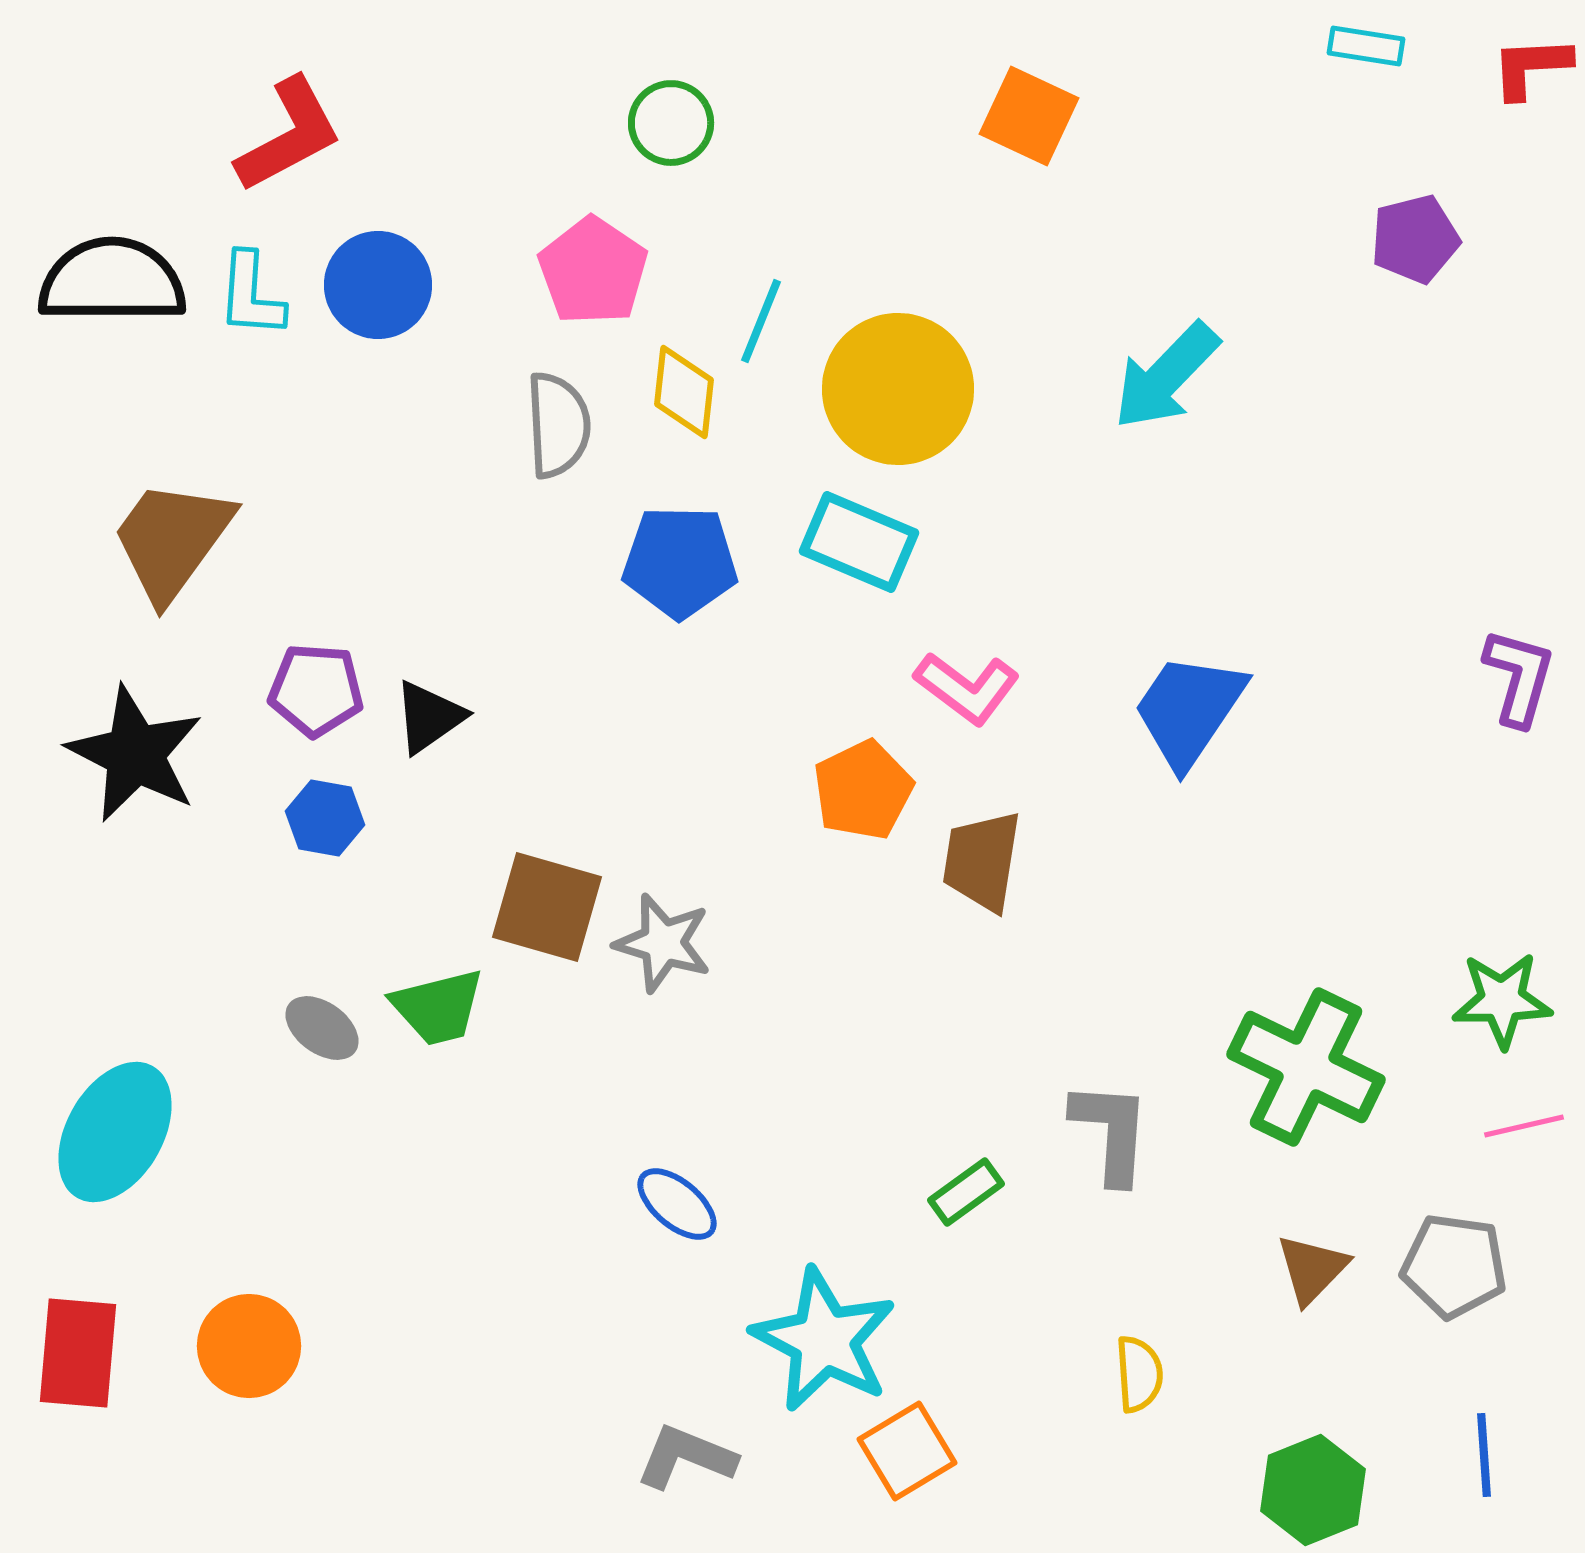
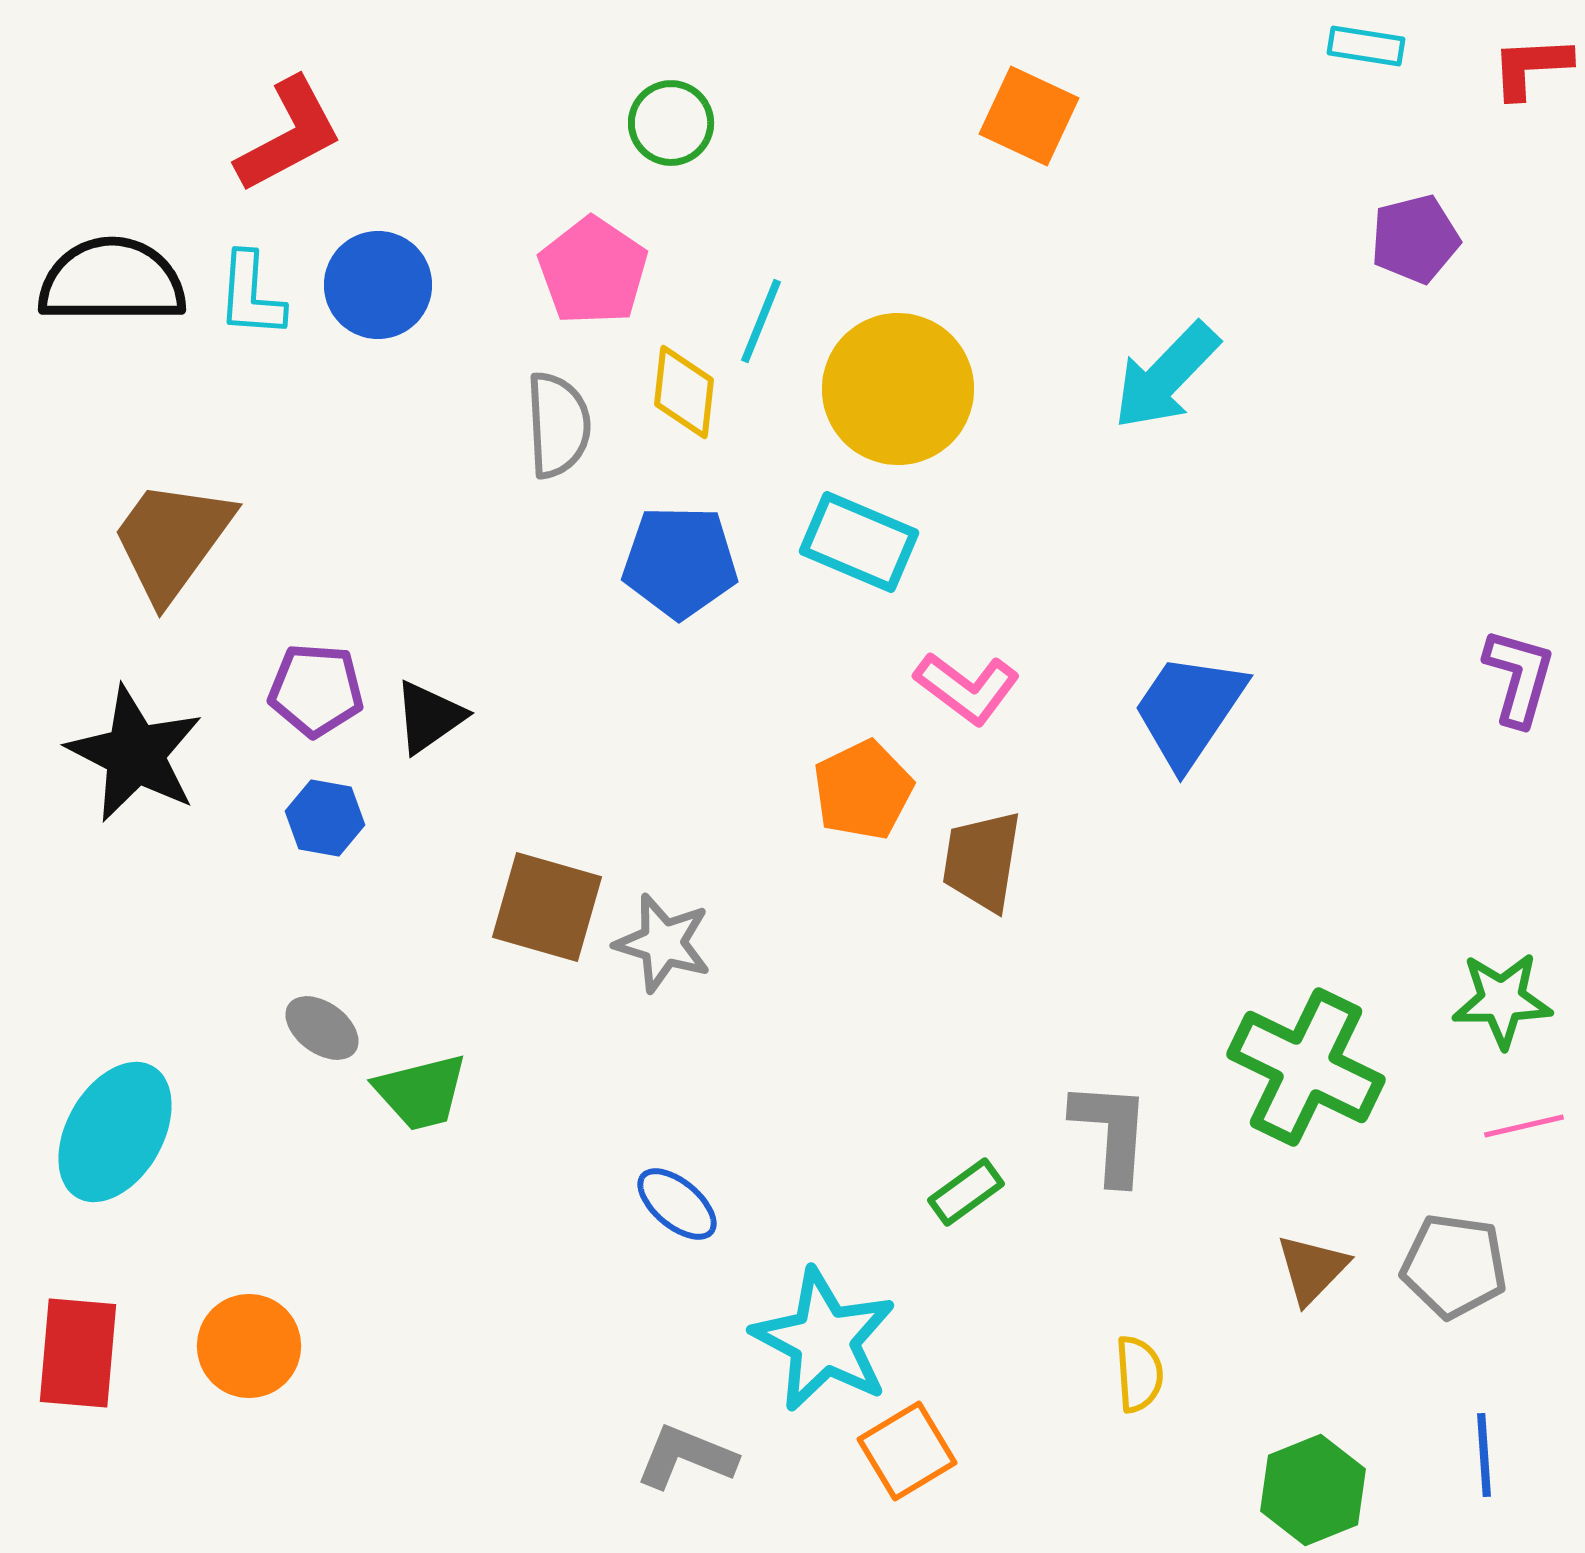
green trapezoid at (438, 1007): moved 17 px left, 85 px down
